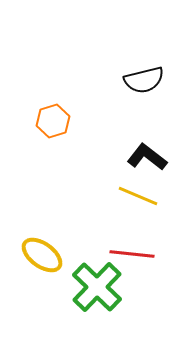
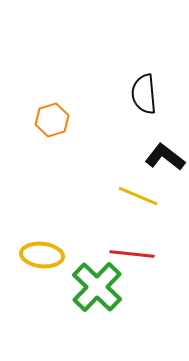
black semicircle: moved 14 px down; rotated 99 degrees clockwise
orange hexagon: moved 1 px left, 1 px up
black L-shape: moved 18 px right
yellow ellipse: rotated 30 degrees counterclockwise
